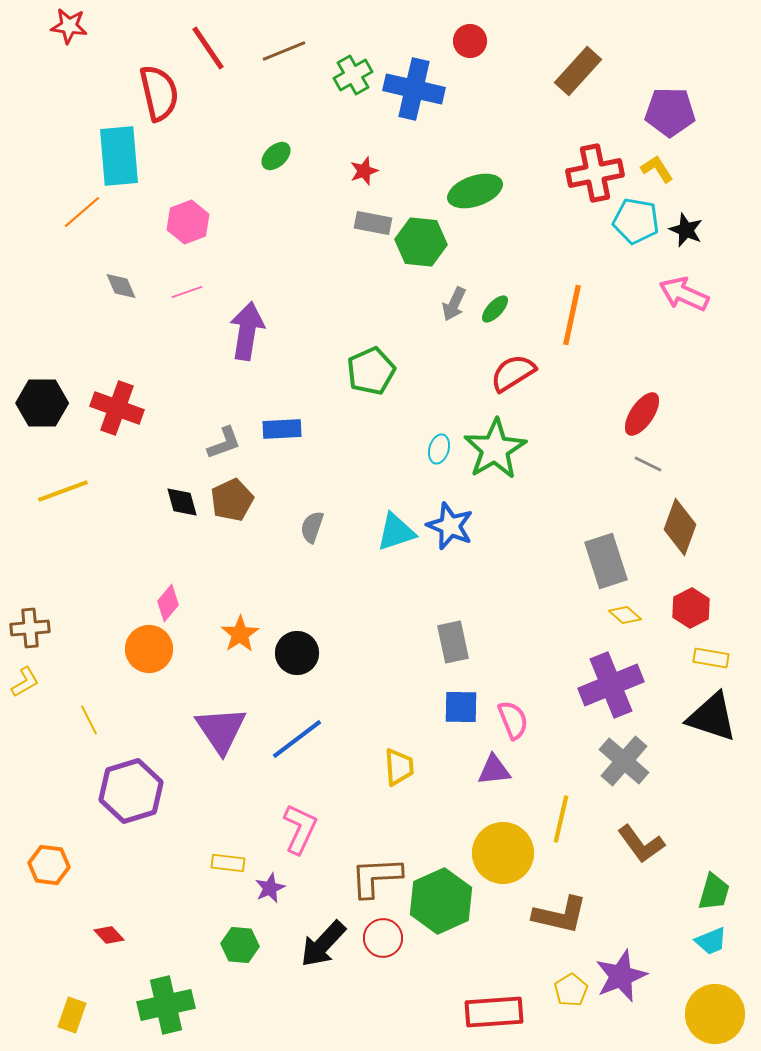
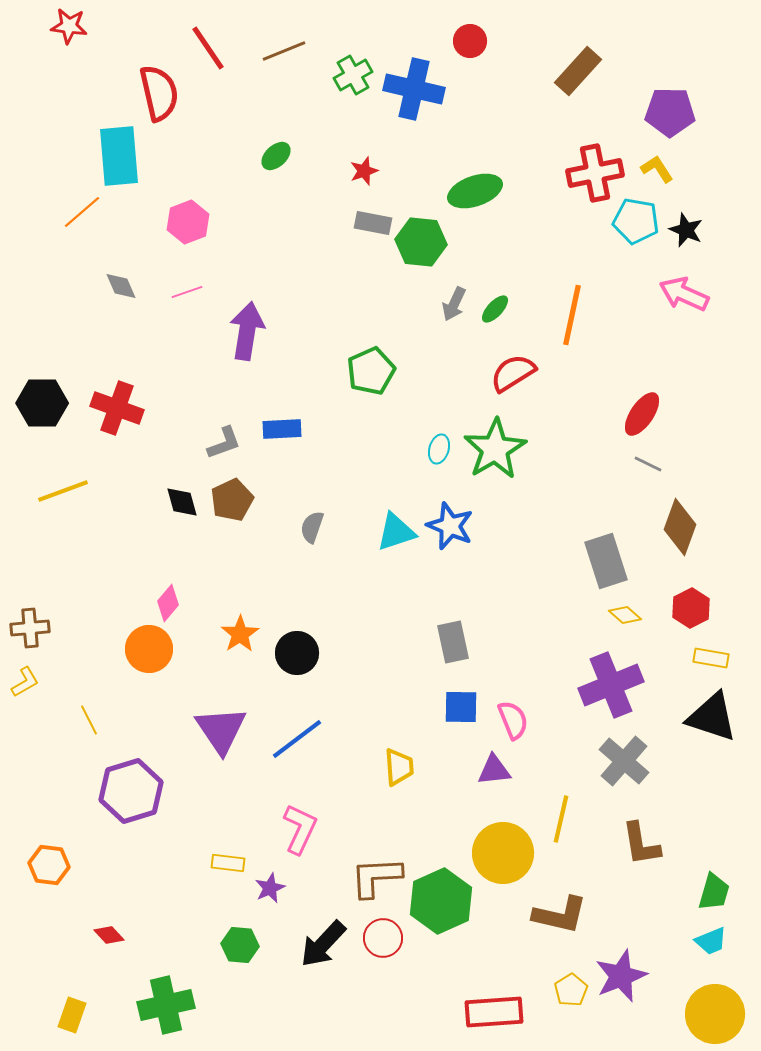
brown L-shape at (641, 844): rotated 27 degrees clockwise
